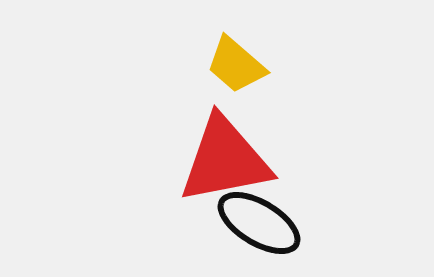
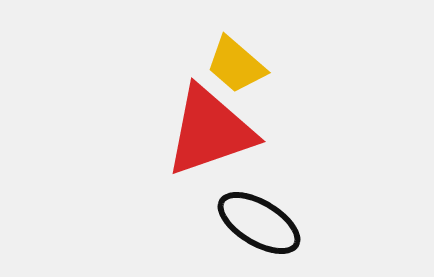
red triangle: moved 15 px left, 29 px up; rotated 8 degrees counterclockwise
